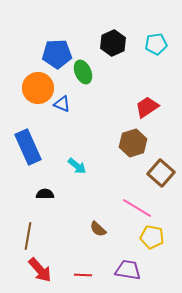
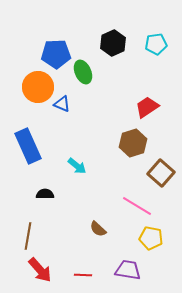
blue pentagon: moved 1 px left
orange circle: moved 1 px up
blue rectangle: moved 1 px up
pink line: moved 2 px up
yellow pentagon: moved 1 px left, 1 px down
